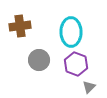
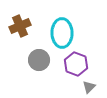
brown cross: rotated 15 degrees counterclockwise
cyan ellipse: moved 9 px left, 1 px down
